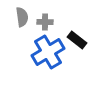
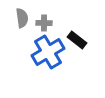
gray semicircle: moved 1 px down
gray cross: moved 1 px left, 1 px down
